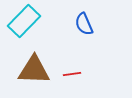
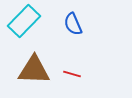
blue semicircle: moved 11 px left
red line: rotated 24 degrees clockwise
